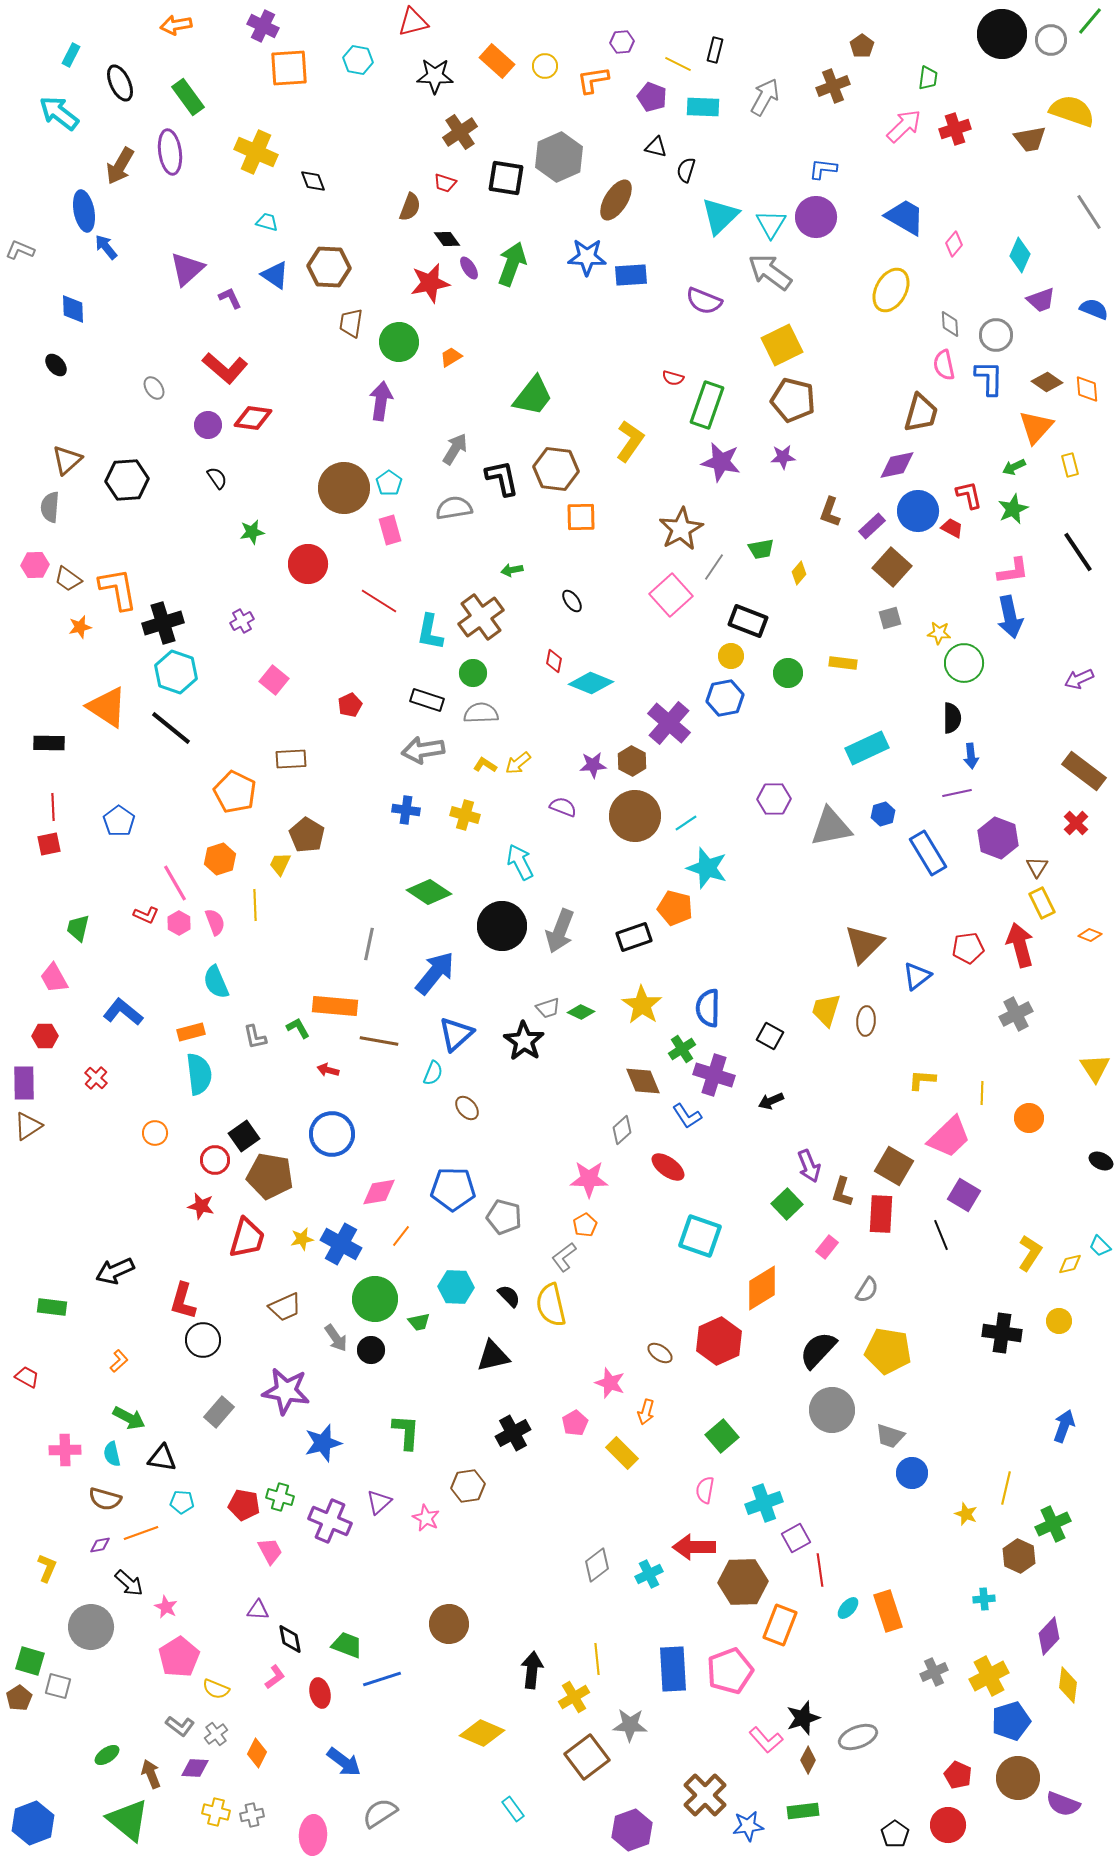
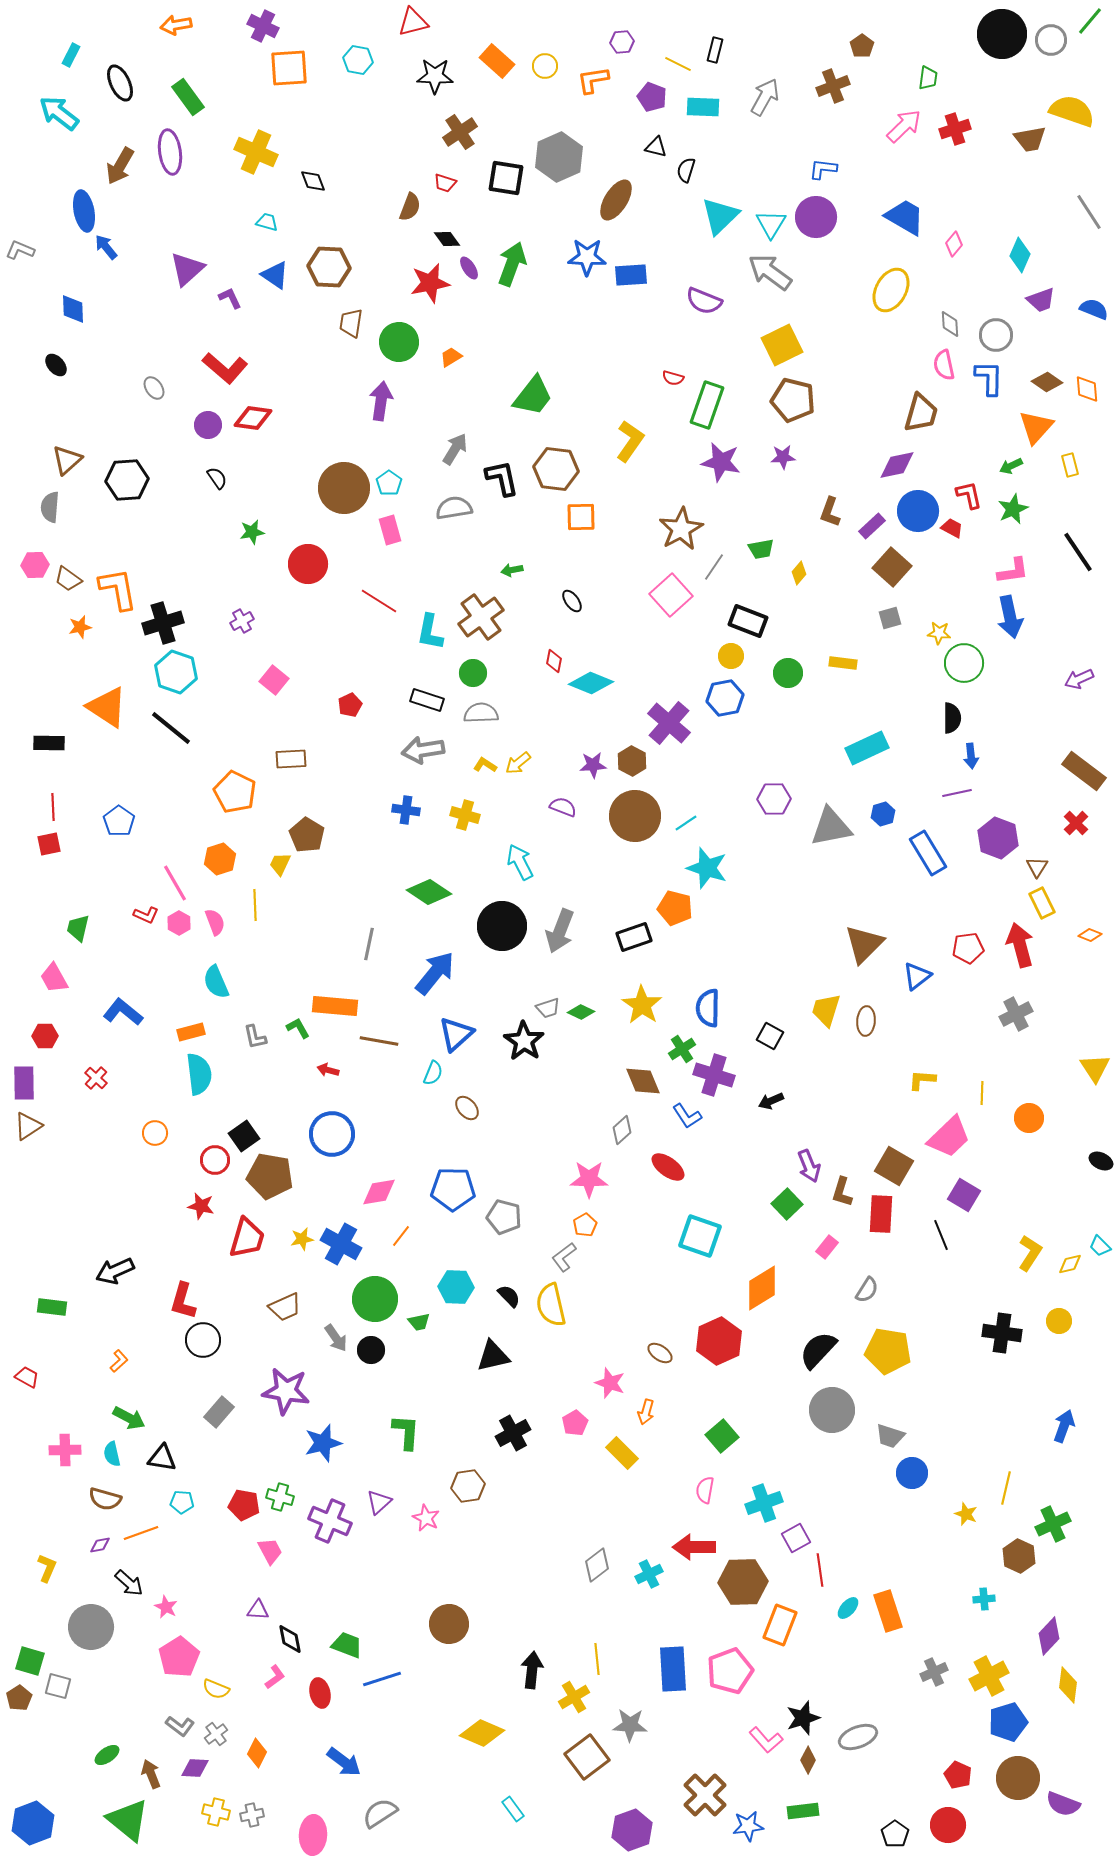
green arrow at (1014, 467): moved 3 px left, 1 px up
blue pentagon at (1011, 1721): moved 3 px left, 1 px down
